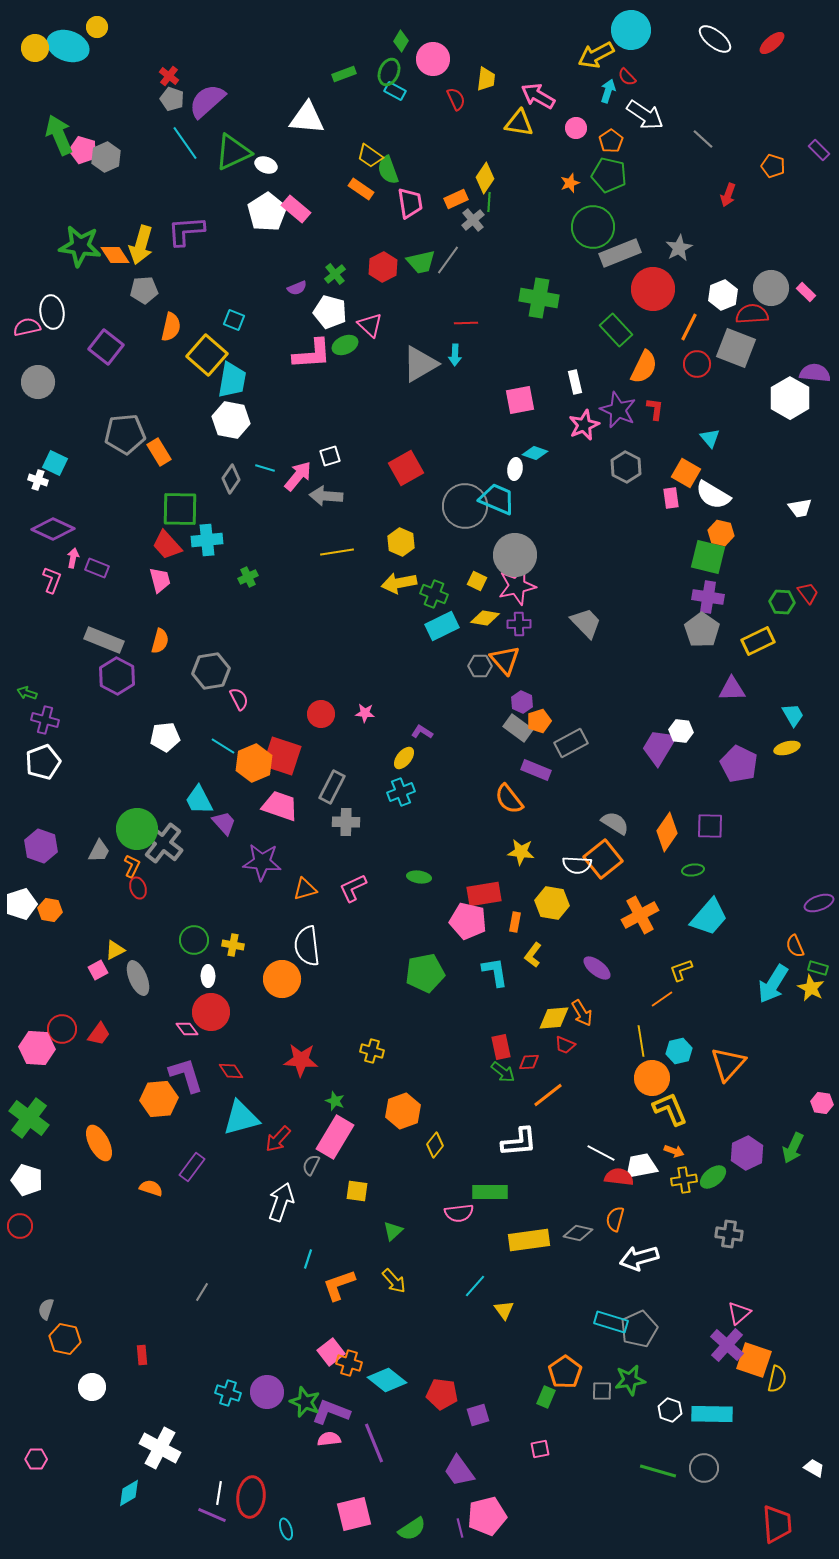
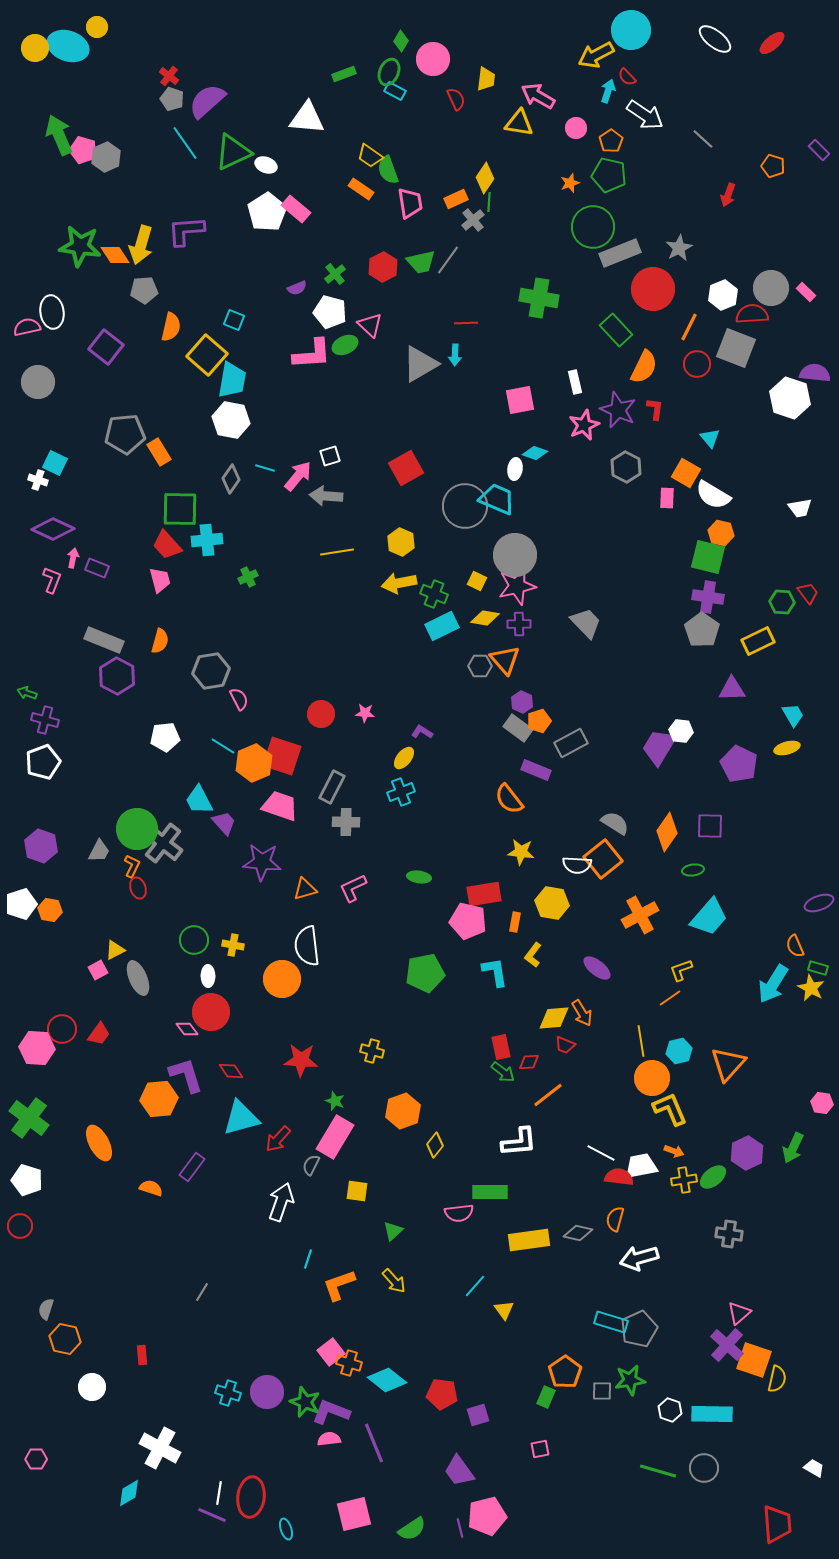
white hexagon at (790, 398): rotated 12 degrees counterclockwise
pink rectangle at (671, 498): moved 4 px left; rotated 10 degrees clockwise
orange line at (662, 999): moved 8 px right, 1 px up
